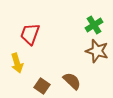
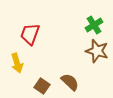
brown semicircle: moved 2 px left, 1 px down
